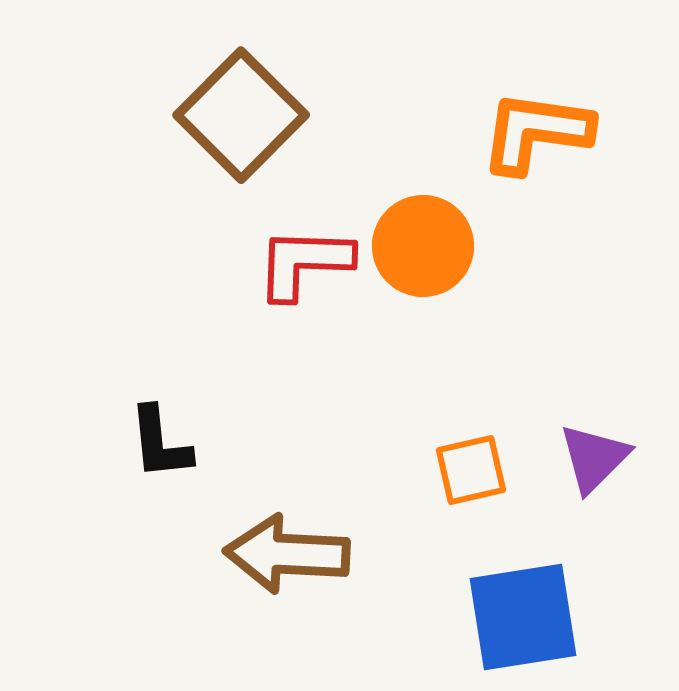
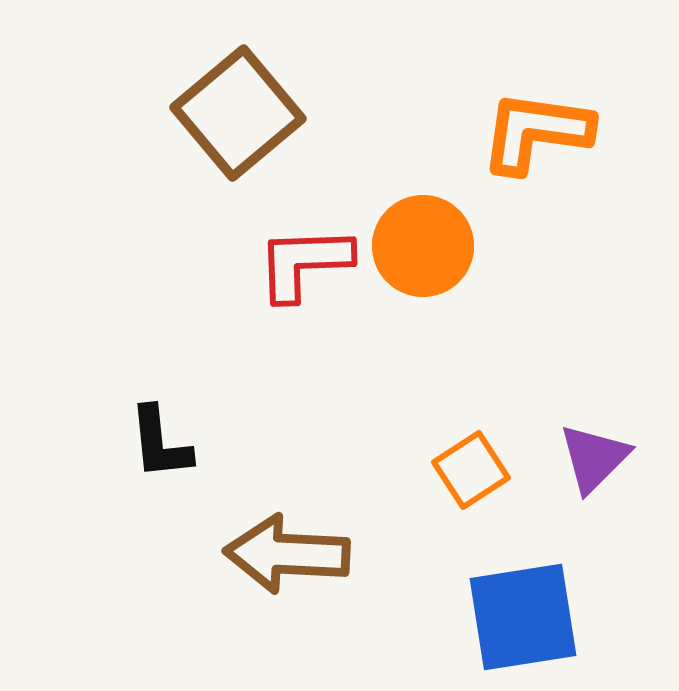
brown square: moved 3 px left, 2 px up; rotated 5 degrees clockwise
red L-shape: rotated 4 degrees counterclockwise
orange square: rotated 20 degrees counterclockwise
